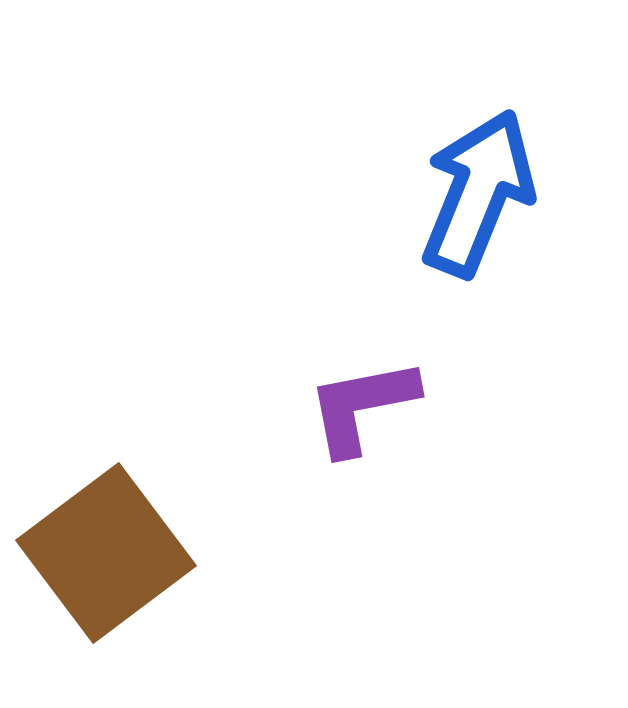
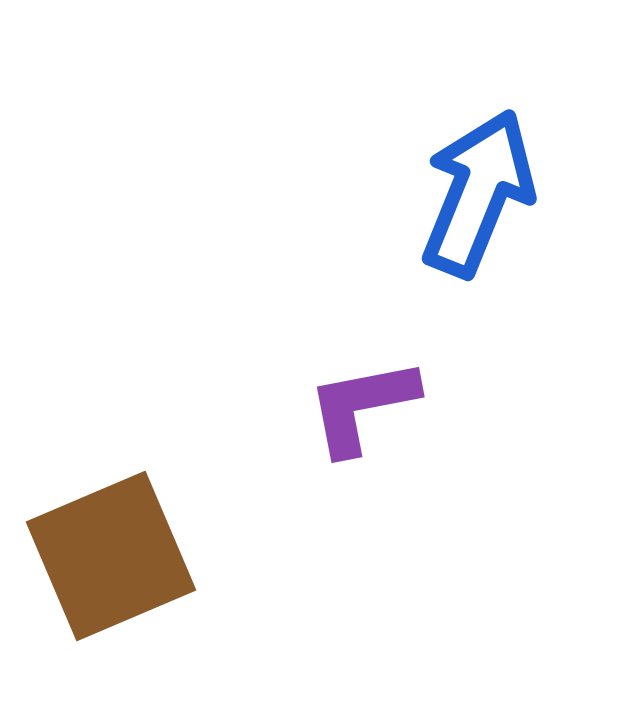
brown square: moved 5 px right, 3 px down; rotated 14 degrees clockwise
